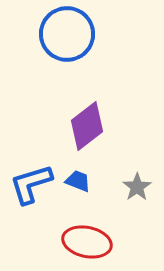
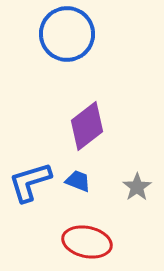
blue L-shape: moved 1 px left, 2 px up
